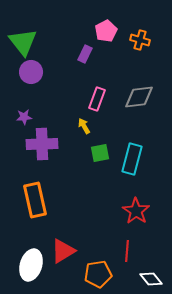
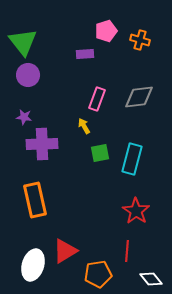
pink pentagon: rotated 10 degrees clockwise
purple rectangle: rotated 60 degrees clockwise
purple circle: moved 3 px left, 3 px down
purple star: rotated 14 degrees clockwise
red triangle: moved 2 px right
white ellipse: moved 2 px right
